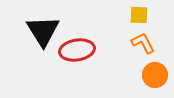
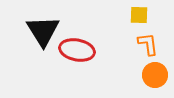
orange L-shape: moved 5 px right, 1 px down; rotated 20 degrees clockwise
red ellipse: rotated 20 degrees clockwise
